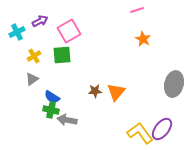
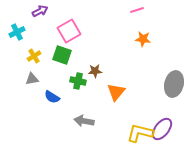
purple arrow: moved 10 px up
orange star: rotated 21 degrees counterclockwise
green square: rotated 24 degrees clockwise
gray triangle: rotated 24 degrees clockwise
brown star: moved 20 px up
green cross: moved 27 px right, 29 px up
gray arrow: moved 17 px right, 1 px down
yellow L-shape: rotated 40 degrees counterclockwise
